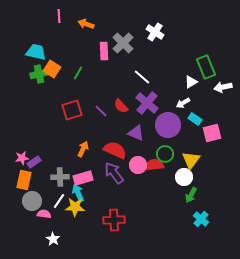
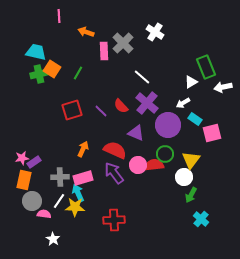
orange arrow at (86, 24): moved 8 px down
